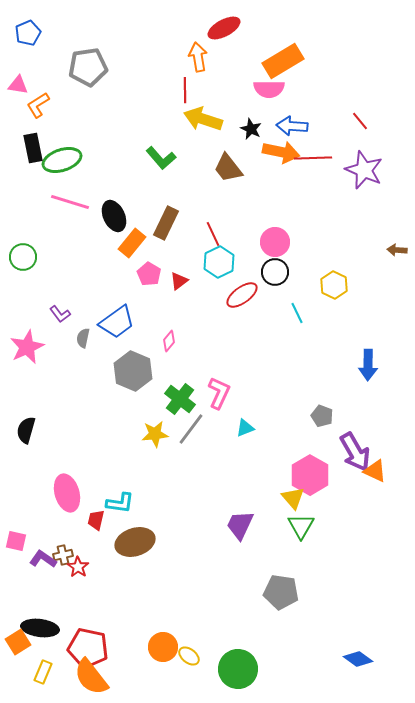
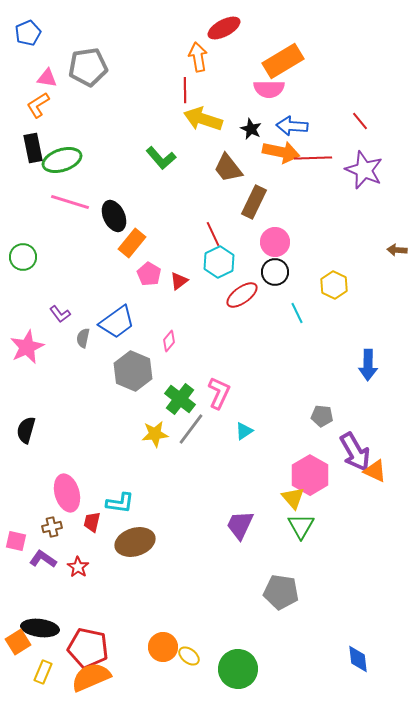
pink triangle at (18, 85): moved 29 px right, 7 px up
brown rectangle at (166, 223): moved 88 px right, 21 px up
gray pentagon at (322, 416): rotated 15 degrees counterclockwise
cyan triangle at (245, 428): moved 1 px left, 3 px down; rotated 12 degrees counterclockwise
red trapezoid at (96, 520): moved 4 px left, 2 px down
brown cross at (63, 555): moved 11 px left, 28 px up
blue diamond at (358, 659): rotated 48 degrees clockwise
orange semicircle at (91, 677): rotated 105 degrees clockwise
